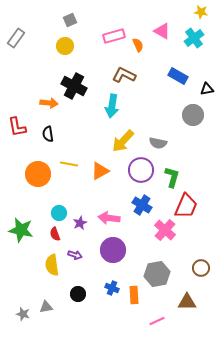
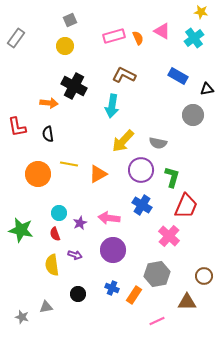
orange semicircle at (138, 45): moved 7 px up
orange triangle at (100, 171): moved 2 px left, 3 px down
pink cross at (165, 230): moved 4 px right, 6 px down
brown circle at (201, 268): moved 3 px right, 8 px down
orange rectangle at (134, 295): rotated 36 degrees clockwise
gray star at (23, 314): moved 1 px left, 3 px down
